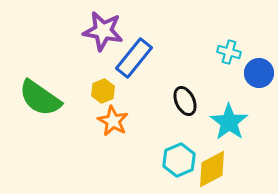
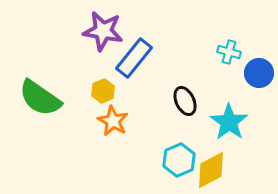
yellow diamond: moved 1 px left, 1 px down
